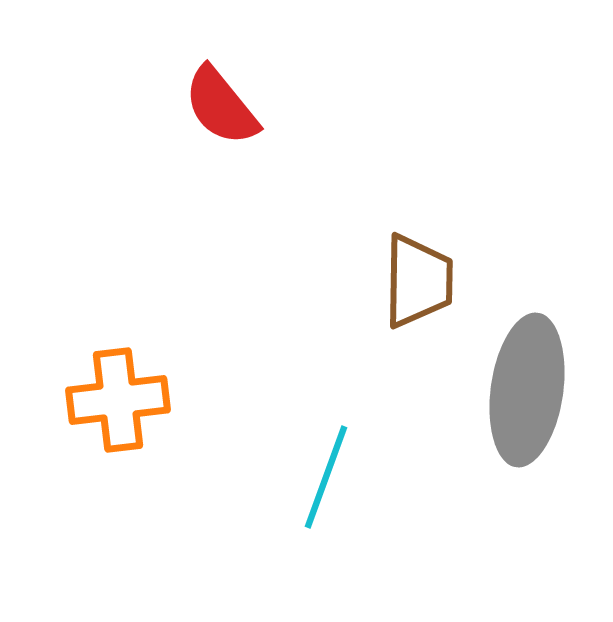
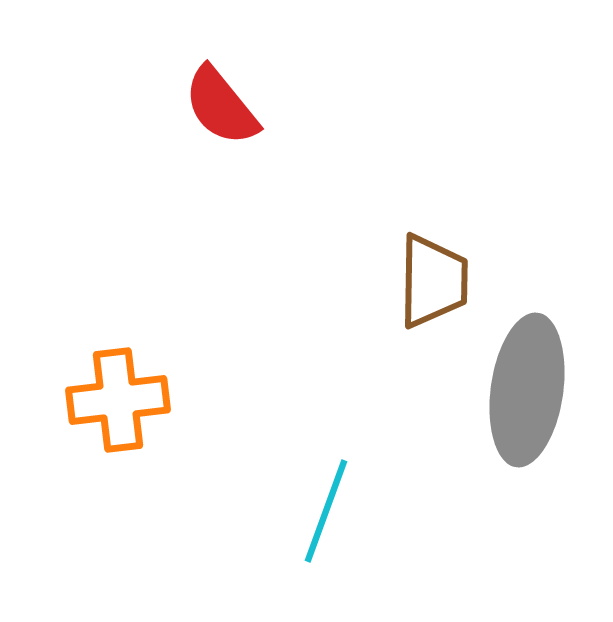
brown trapezoid: moved 15 px right
cyan line: moved 34 px down
